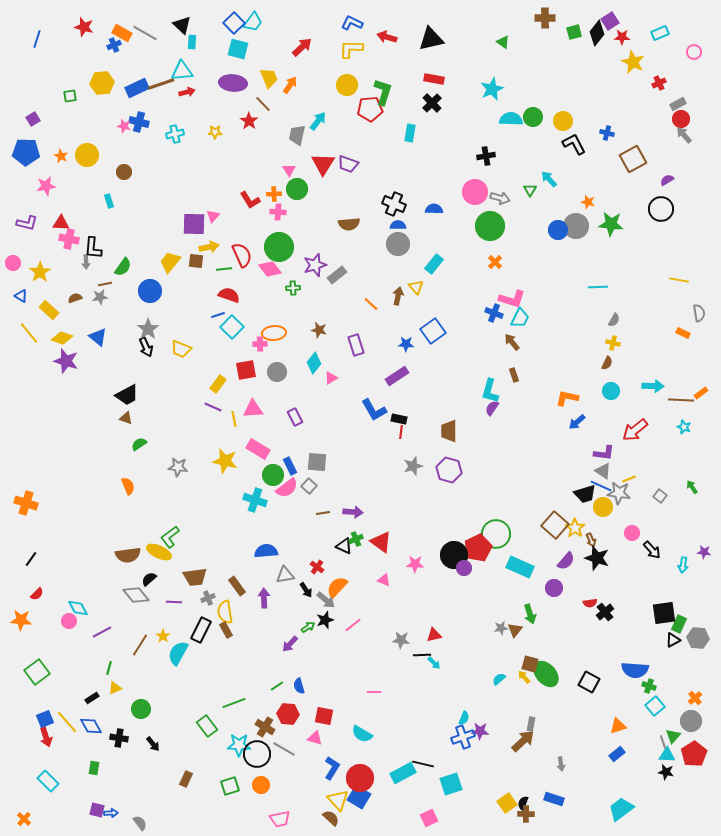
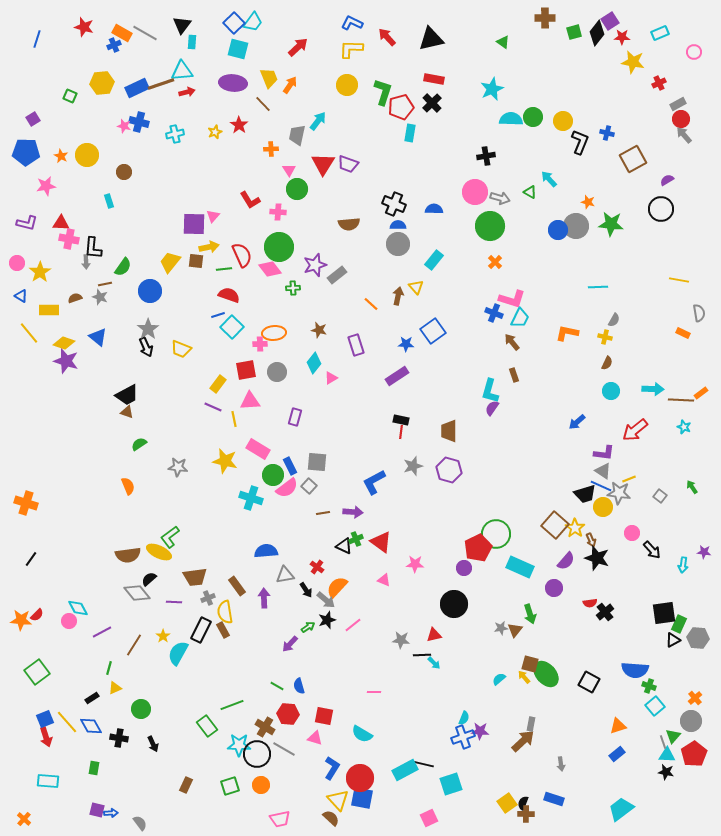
black triangle at (182, 25): rotated 24 degrees clockwise
red arrow at (387, 37): rotated 30 degrees clockwise
red arrow at (302, 47): moved 4 px left
yellow star at (633, 62): rotated 15 degrees counterclockwise
green square at (70, 96): rotated 32 degrees clockwise
red pentagon at (370, 109): moved 31 px right, 2 px up; rotated 10 degrees counterclockwise
red star at (249, 121): moved 10 px left, 4 px down
yellow star at (215, 132): rotated 24 degrees counterclockwise
black L-shape at (574, 144): moved 6 px right, 2 px up; rotated 50 degrees clockwise
green triangle at (530, 190): moved 2 px down; rotated 32 degrees counterclockwise
orange cross at (274, 194): moved 3 px left, 45 px up
pink circle at (13, 263): moved 4 px right
cyan rectangle at (434, 264): moved 4 px up
gray star at (100, 297): rotated 28 degrees clockwise
yellow rectangle at (49, 310): rotated 42 degrees counterclockwise
yellow diamond at (62, 338): moved 2 px right, 5 px down
yellow cross at (613, 343): moved 8 px left, 6 px up
cyan arrow at (653, 386): moved 3 px down
orange L-shape at (567, 398): moved 65 px up
pink triangle at (253, 409): moved 3 px left, 8 px up
blue L-shape at (374, 410): moved 72 px down; rotated 92 degrees clockwise
purple rectangle at (295, 417): rotated 42 degrees clockwise
brown triangle at (126, 418): moved 1 px right, 6 px up
black rectangle at (399, 419): moved 2 px right, 1 px down
cyan cross at (255, 500): moved 4 px left, 2 px up
black circle at (454, 555): moved 49 px down
red semicircle at (37, 594): moved 21 px down
gray diamond at (136, 595): moved 1 px right, 2 px up
black star at (325, 620): moved 2 px right
brown rectangle at (226, 630): moved 3 px left
brown line at (140, 645): moved 6 px left
green line at (277, 686): rotated 64 degrees clockwise
green line at (234, 703): moved 2 px left, 2 px down
black arrow at (153, 744): rotated 14 degrees clockwise
cyan rectangle at (403, 773): moved 2 px right, 3 px up
brown rectangle at (186, 779): moved 6 px down
cyan rectangle at (48, 781): rotated 40 degrees counterclockwise
blue square at (359, 797): moved 3 px right, 1 px down; rotated 20 degrees counterclockwise
